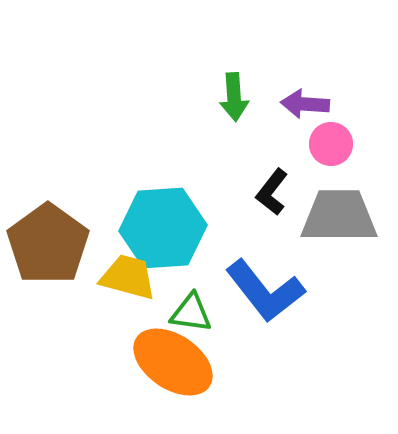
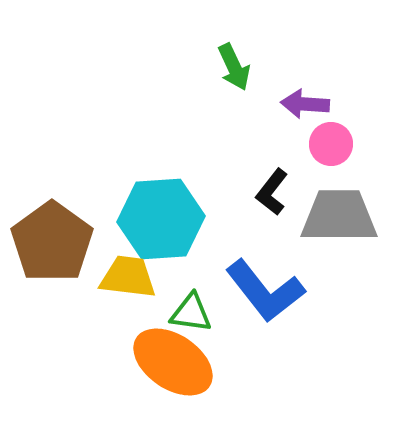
green arrow: moved 30 px up; rotated 21 degrees counterclockwise
cyan hexagon: moved 2 px left, 9 px up
brown pentagon: moved 4 px right, 2 px up
yellow trapezoid: rotated 8 degrees counterclockwise
